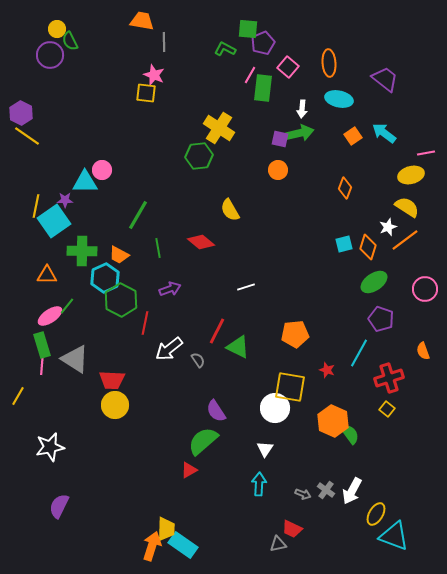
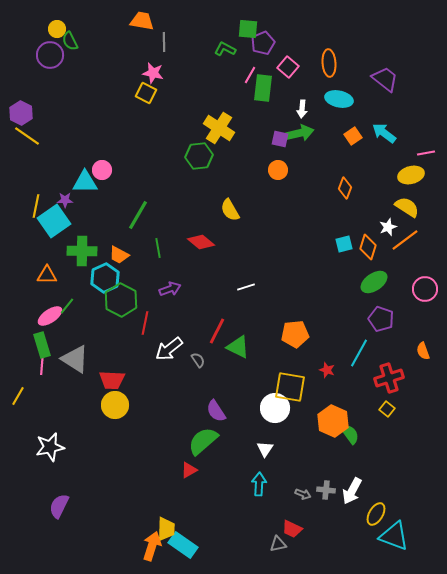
pink star at (154, 75): moved 1 px left, 2 px up; rotated 10 degrees counterclockwise
yellow square at (146, 93): rotated 20 degrees clockwise
gray cross at (326, 490): rotated 30 degrees counterclockwise
